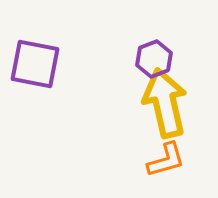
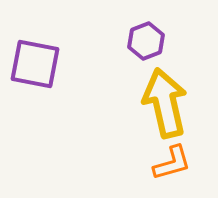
purple hexagon: moved 8 px left, 18 px up
orange L-shape: moved 6 px right, 3 px down
